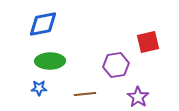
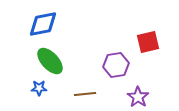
green ellipse: rotated 48 degrees clockwise
